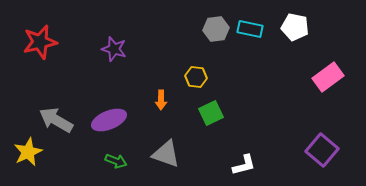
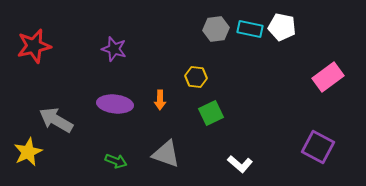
white pentagon: moved 13 px left
red star: moved 6 px left, 4 px down
orange arrow: moved 1 px left
purple ellipse: moved 6 px right, 16 px up; rotated 28 degrees clockwise
purple square: moved 4 px left, 3 px up; rotated 12 degrees counterclockwise
white L-shape: moved 4 px left, 1 px up; rotated 55 degrees clockwise
